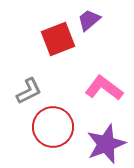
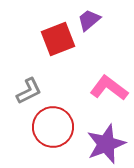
pink L-shape: moved 5 px right
